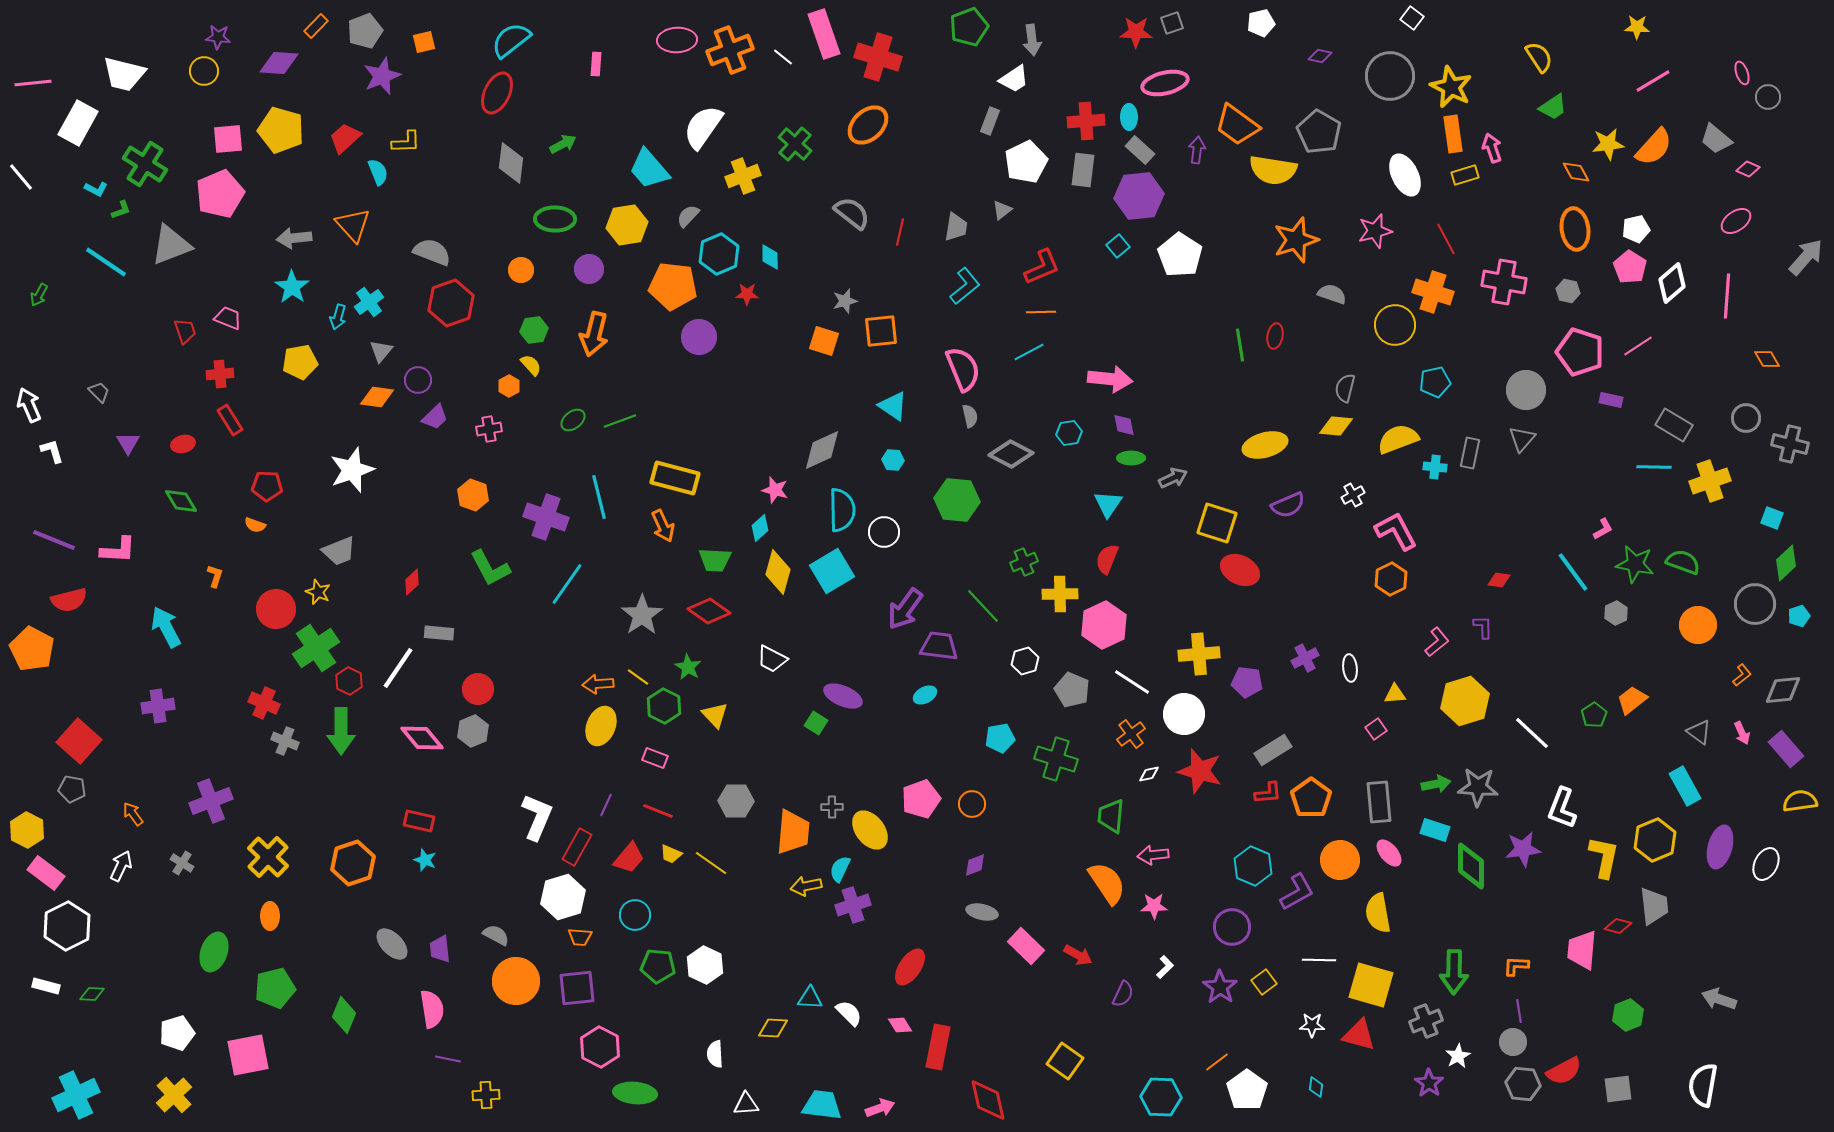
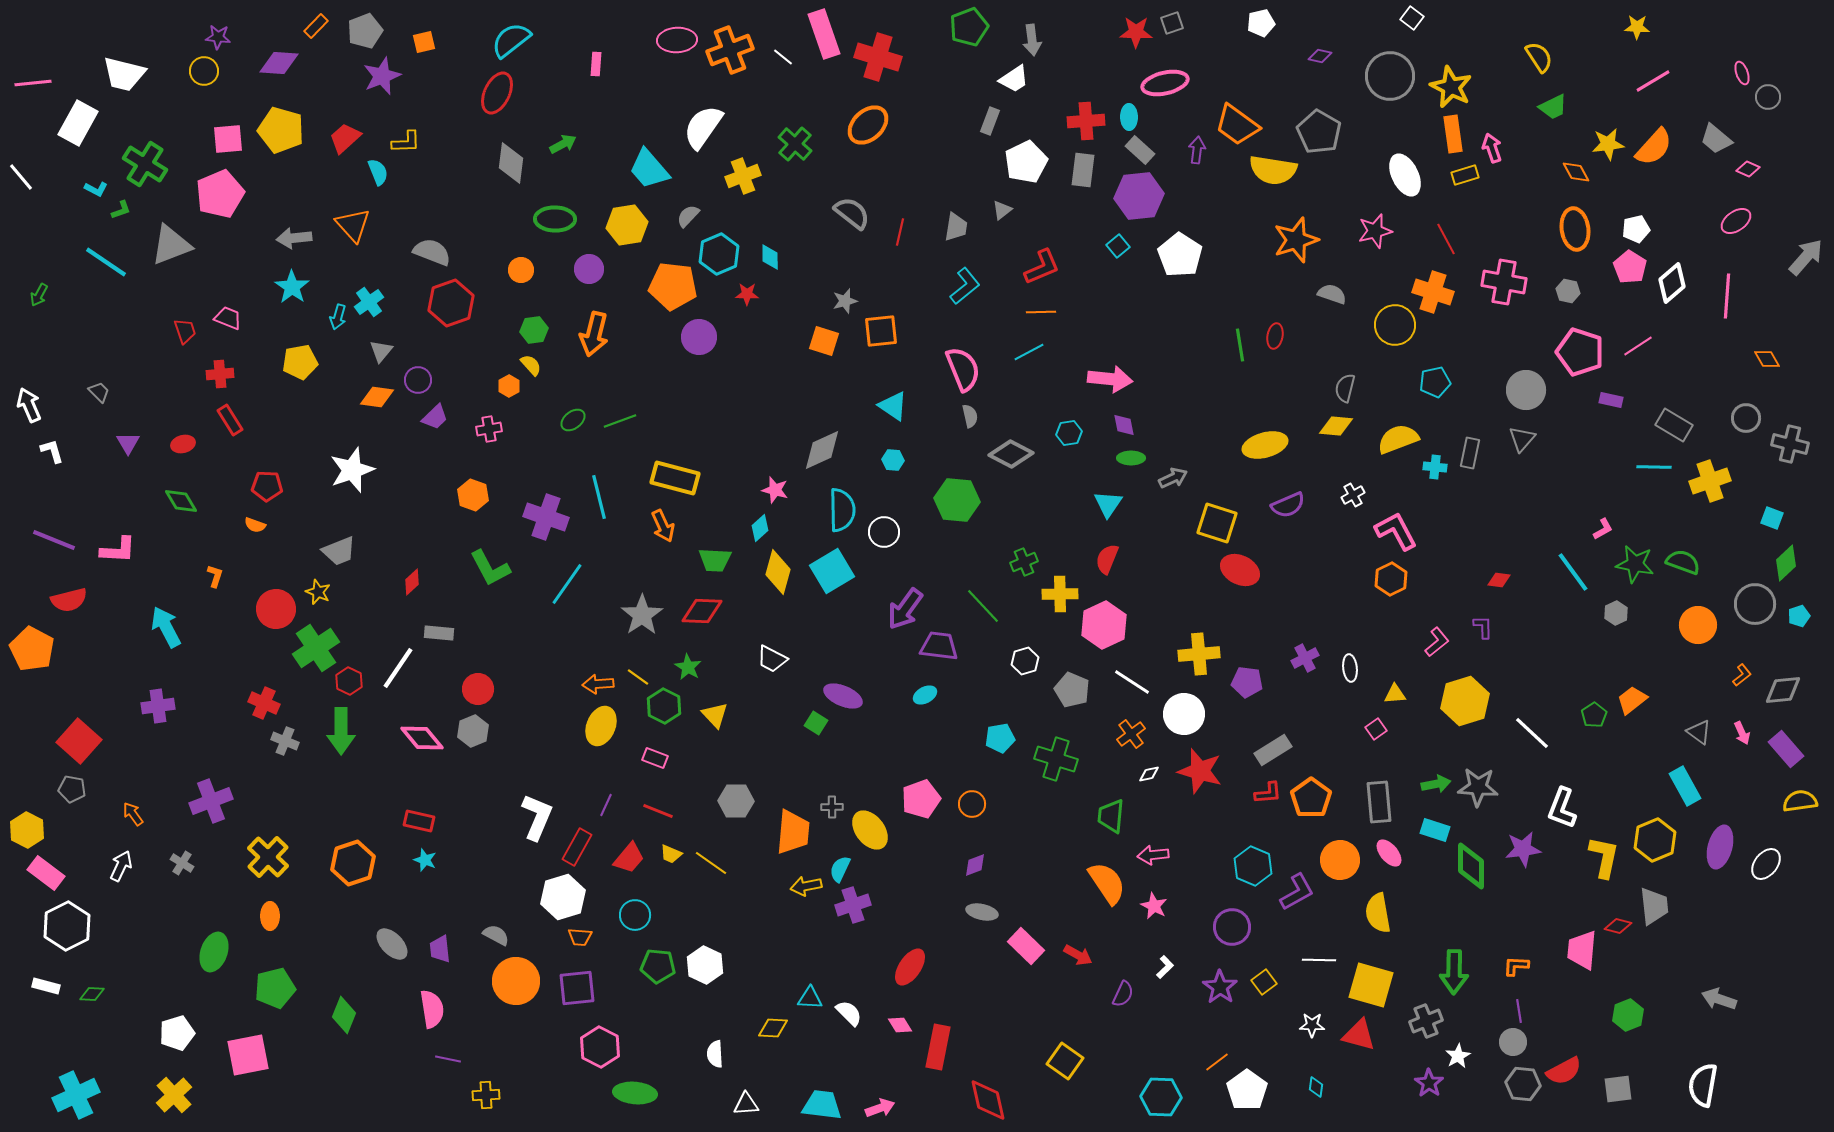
green trapezoid at (1553, 107): rotated 8 degrees clockwise
red diamond at (709, 611): moved 7 px left; rotated 33 degrees counterclockwise
white ellipse at (1766, 864): rotated 12 degrees clockwise
pink star at (1154, 906): rotated 28 degrees clockwise
